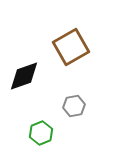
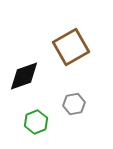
gray hexagon: moved 2 px up
green hexagon: moved 5 px left, 11 px up
